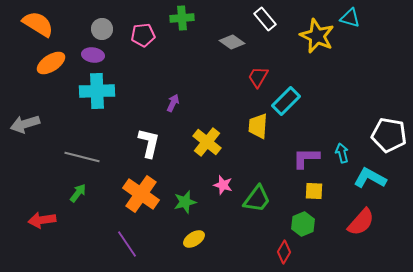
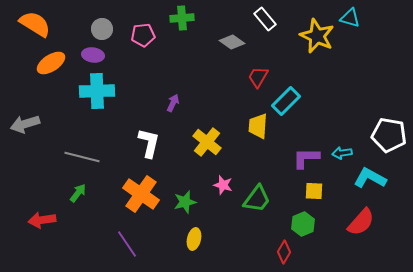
orange semicircle: moved 3 px left
cyan arrow: rotated 84 degrees counterclockwise
yellow ellipse: rotated 45 degrees counterclockwise
